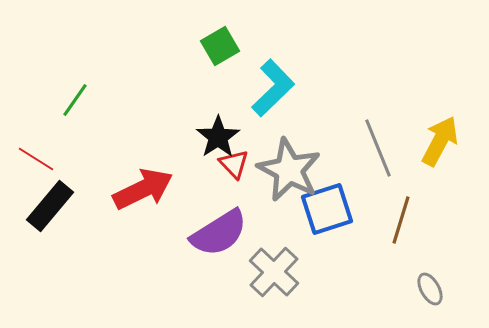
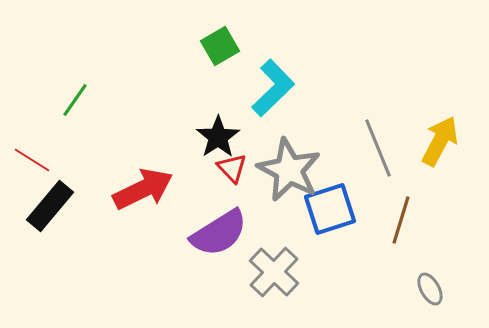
red line: moved 4 px left, 1 px down
red triangle: moved 2 px left, 4 px down
blue square: moved 3 px right
